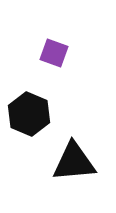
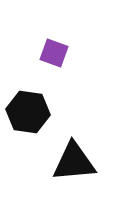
black hexagon: moved 1 px left, 2 px up; rotated 15 degrees counterclockwise
